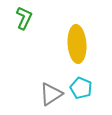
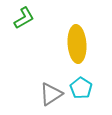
green L-shape: rotated 35 degrees clockwise
cyan pentagon: rotated 10 degrees clockwise
